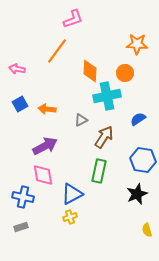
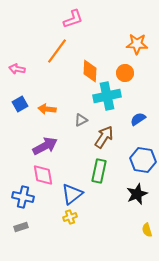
blue triangle: rotated 10 degrees counterclockwise
